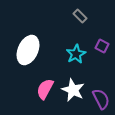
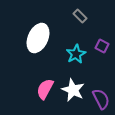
white ellipse: moved 10 px right, 12 px up
